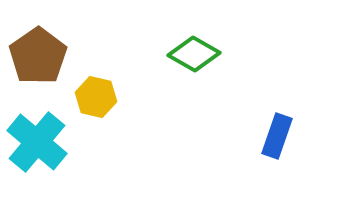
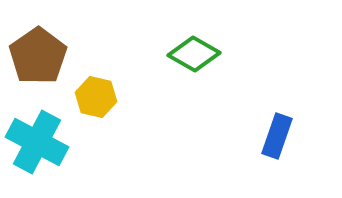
cyan cross: rotated 12 degrees counterclockwise
